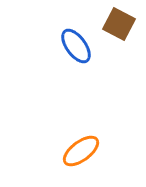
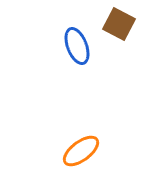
blue ellipse: moved 1 px right; rotated 15 degrees clockwise
